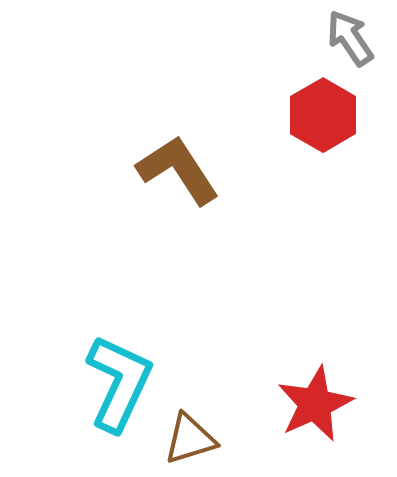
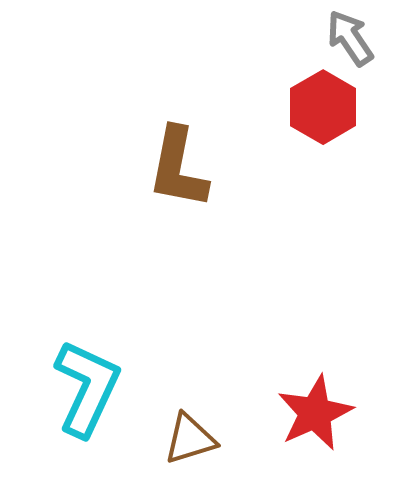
red hexagon: moved 8 px up
brown L-shape: moved 2 px up; rotated 136 degrees counterclockwise
cyan L-shape: moved 32 px left, 5 px down
red star: moved 9 px down
